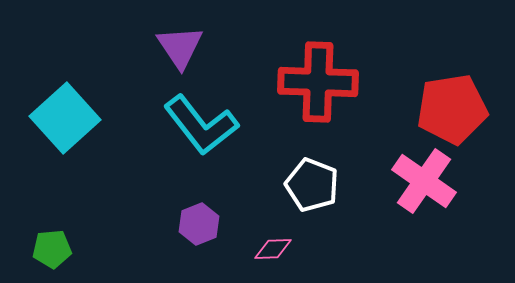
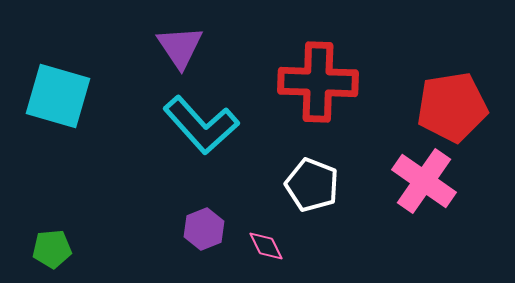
red pentagon: moved 2 px up
cyan square: moved 7 px left, 22 px up; rotated 32 degrees counterclockwise
cyan L-shape: rotated 4 degrees counterclockwise
purple hexagon: moved 5 px right, 5 px down
pink diamond: moved 7 px left, 3 px up; rotated 66 degrees clockwise
